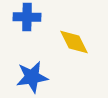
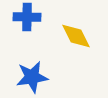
yellow diamond: moved 2 px right, 6 px up
